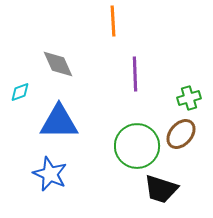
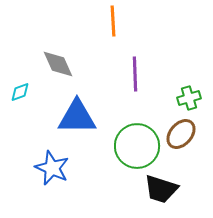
blue triangle: moved 18 px right, 5 px up
blue star: moved 2 px right, 6 px up
